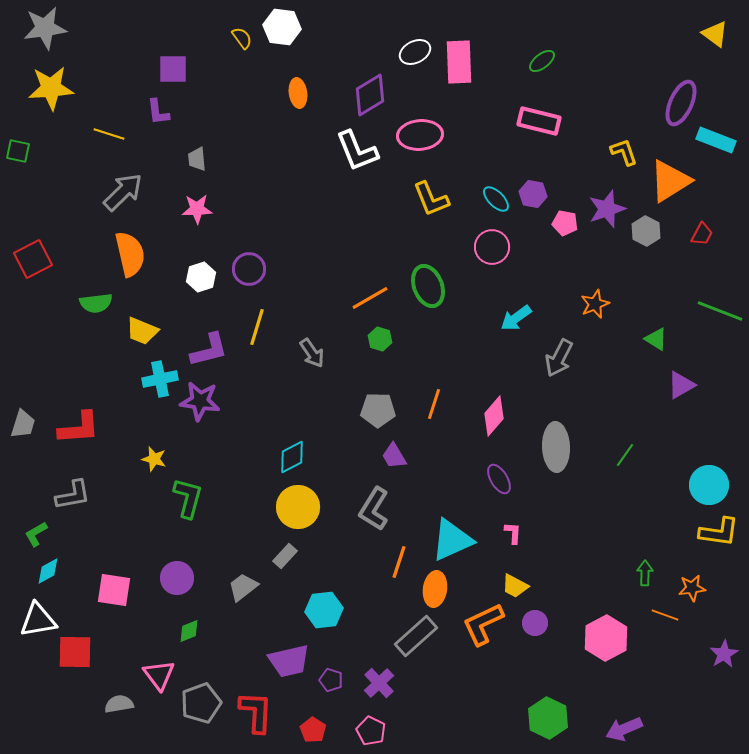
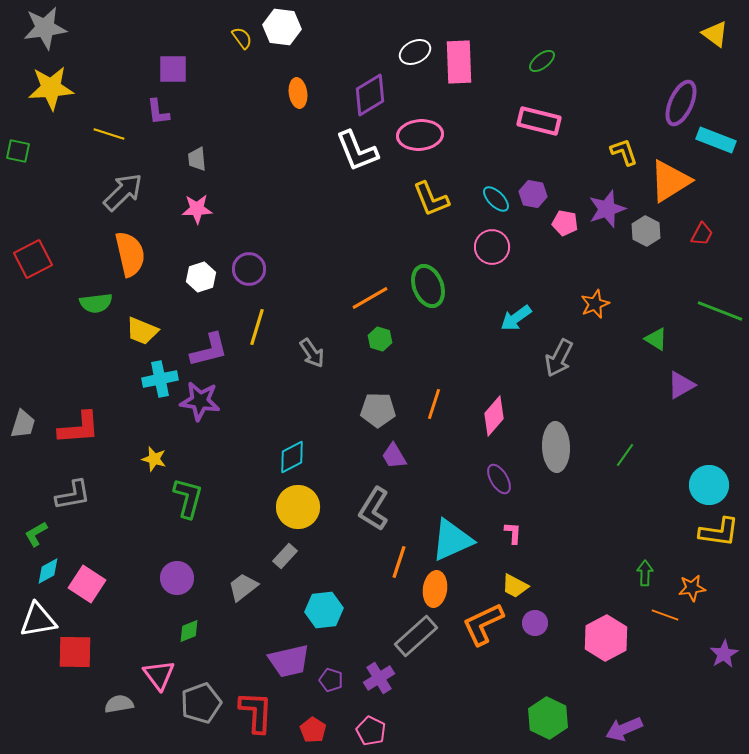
pink square at (114, 590): moved 27 px left, 6 px up; rotated 24 degrees clockwise
purple cross at (379, 683): moved 5 px up; rotated 12 degrees clockwise
